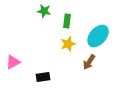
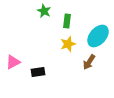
green star: rotated 16 degrees clockwise
black rectangle: moved 5 px left, 5 px up
